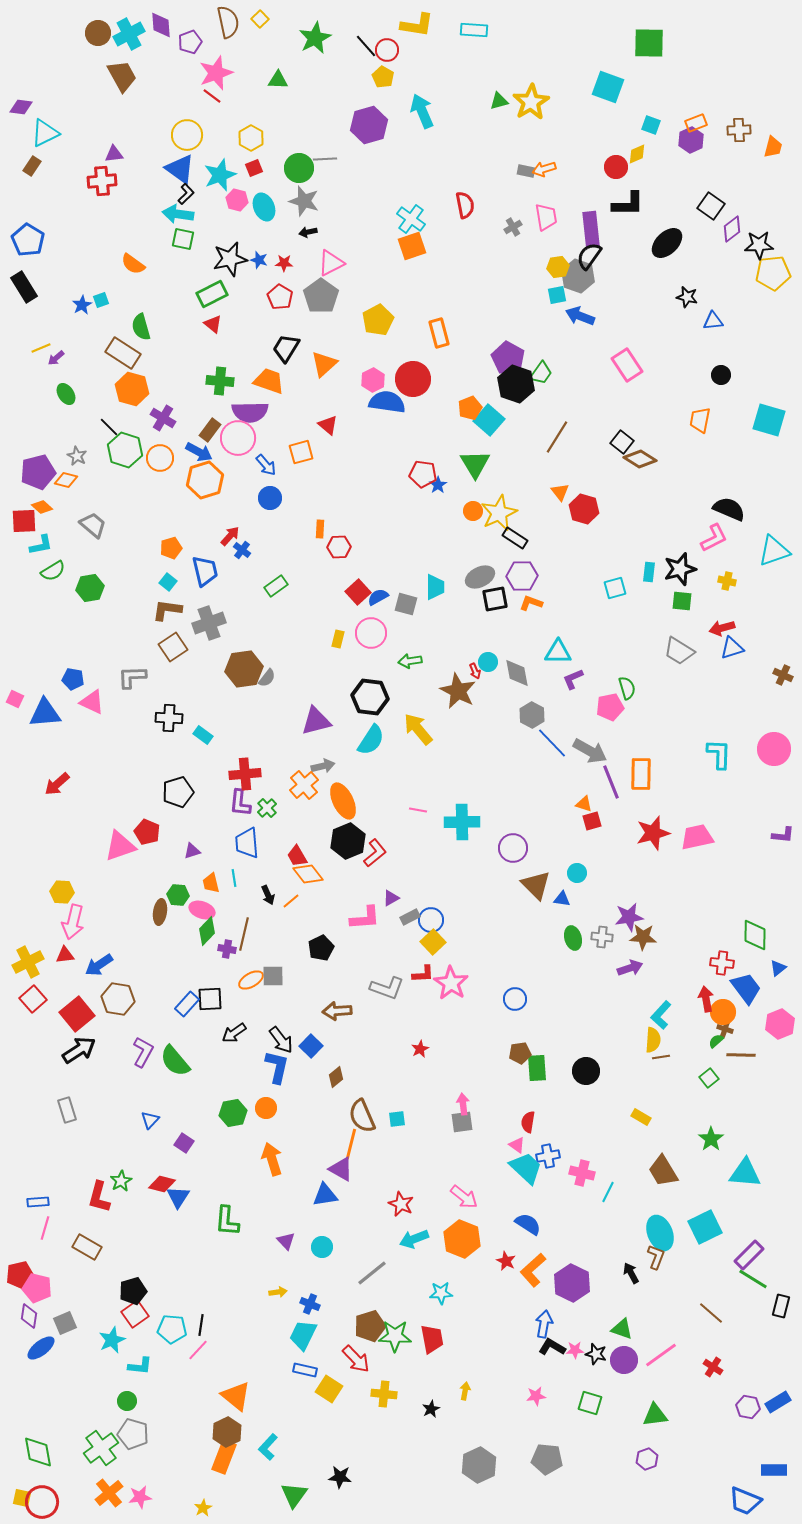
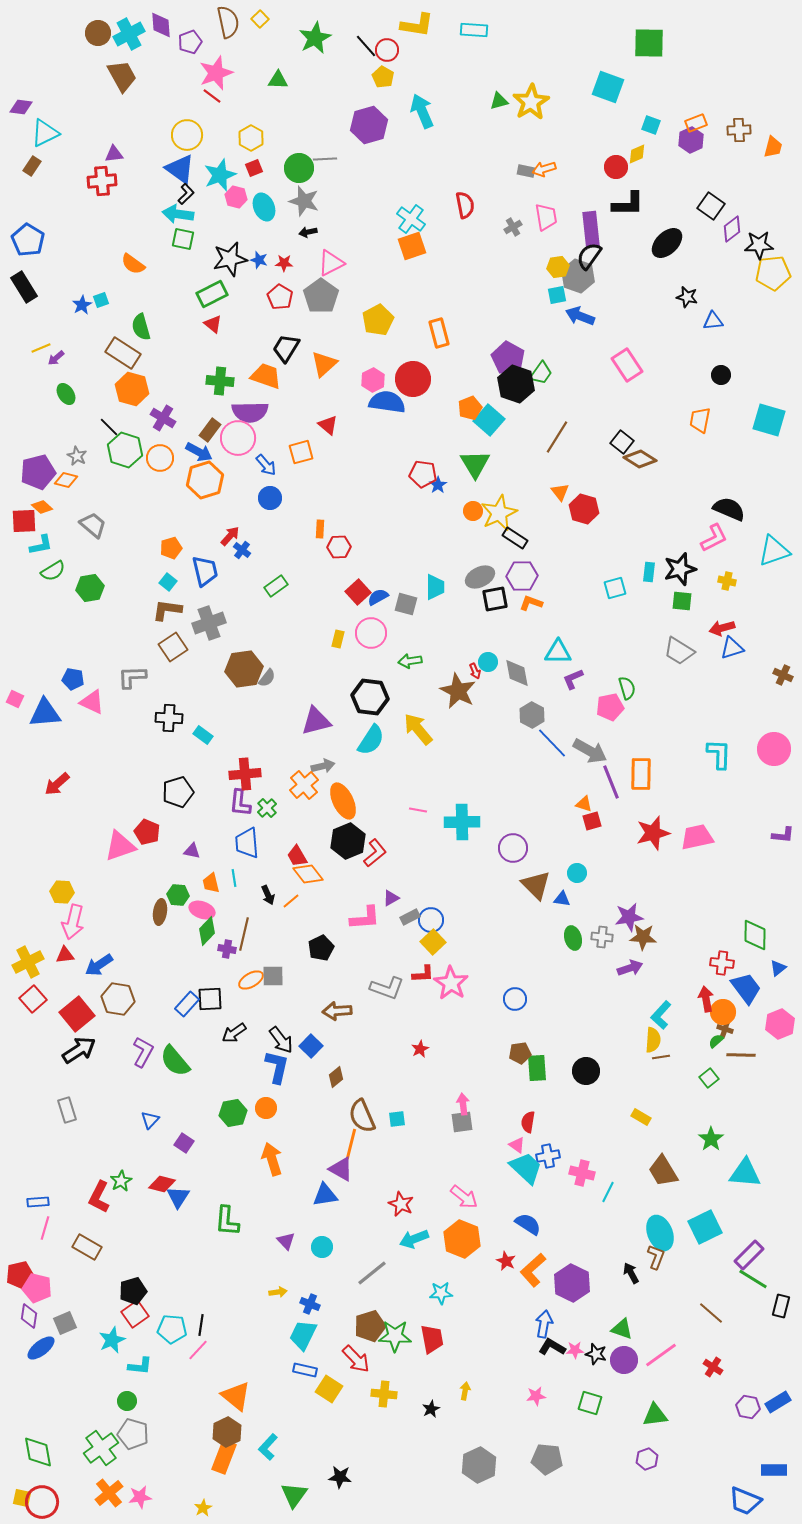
pink hexagon at (237, 200): moved 1 px left, 3 px up
orange trapezoid at (269, 381): moved 3 px left, 5 px up
purple triangle at (192, 851): rotated 30 degrees clockwise
red L-shape at (99, 1197): rotated 12 degrees clockwise
